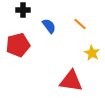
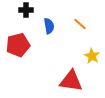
black cross: moved 3 px right
blue semicircle: rotated 28 degrees clockwise
yellow star: moved 3 px down
